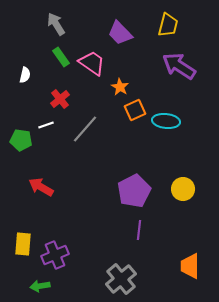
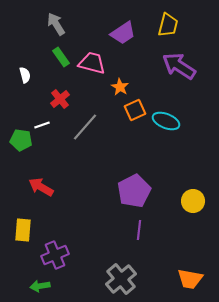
purple trapezoid: moved 3 px right; rotated 80 degrees counterclockwise
pink trapezoid: rotated 20 degrees counterclockwise
white semicircle: rotated 28 degrees counterclockwise
cyan ellipse: rotated 16 degrees clockwise
white line: moved 4 px left
gray line: moved 2 px up
yellow circle: moved 10 px right, 12 px down
yellow rectangle: moved 14 px up
orange trapezoid: moved 13 px down; rotated 80 degrees counterclockwise
